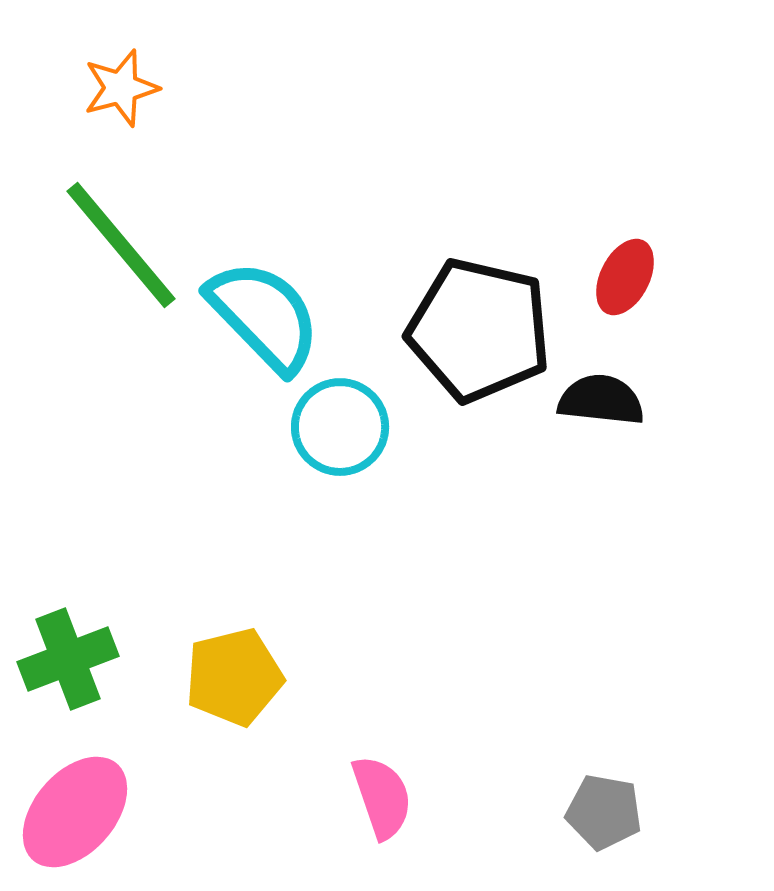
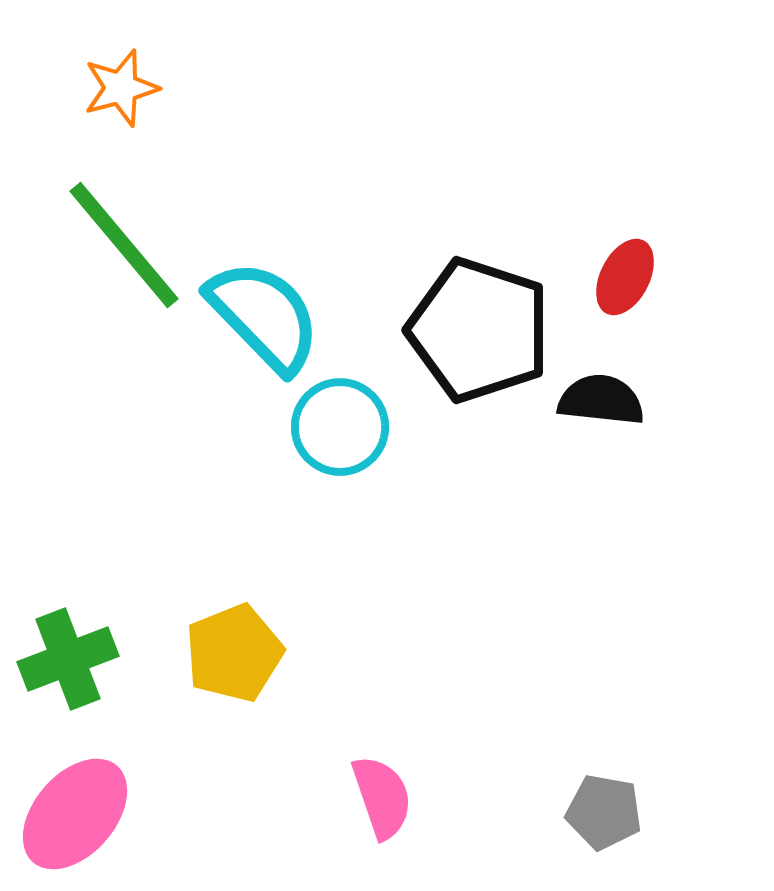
green line: moved 3 px right
black pentagon: rotated 5 degrees clockwise
yellow pentagon: moved 24 px up; rotated 8 degrees counterclockwise
pink ellipse: moved 2 px down
